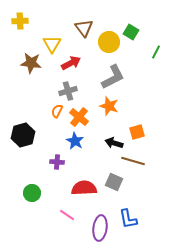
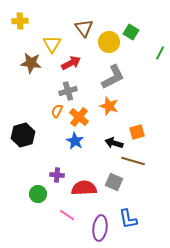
green line: moved 4 px right, 1 px down
purple cross: moved 13 px down
green circle: moved 6 px right, 1 px down
